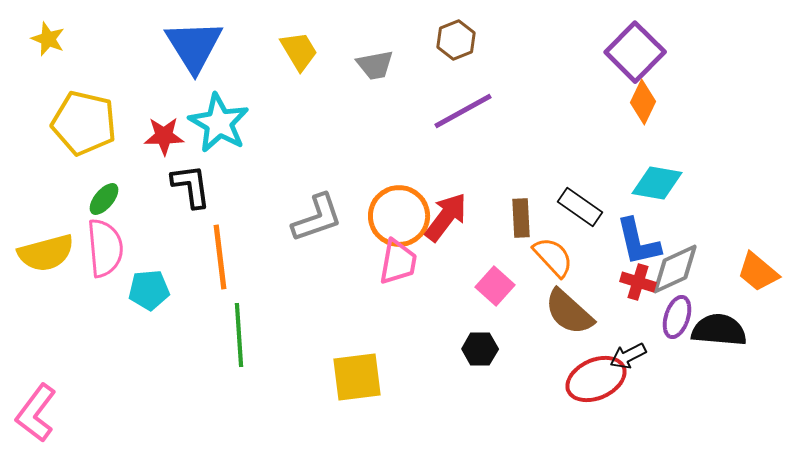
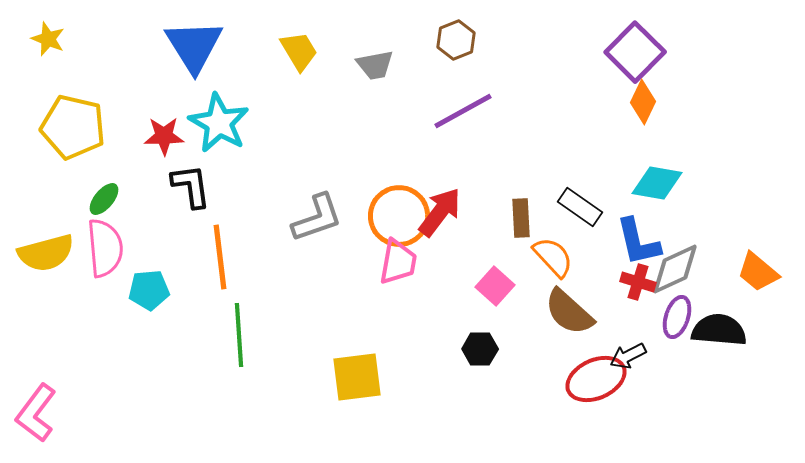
yellow pentagon: moved 11 px left, 4 px down
red arrow: moved 6 px left, 5 px up
